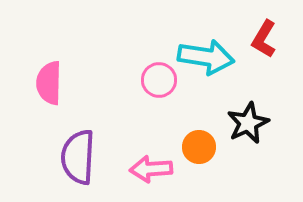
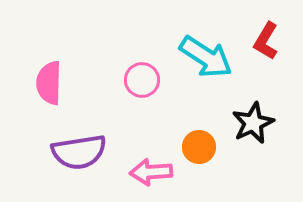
red L-shape: moved 2 px right, 2 px down
cyan arrow: rotated 24 degrees clockwise
pink circle: moved 17 px left
black star: moved 5 px right
purple semicircle: moved 1 px right, 5 px up; rotated 102 degrees counterclockwise
pink arrow: moved 3 px down
